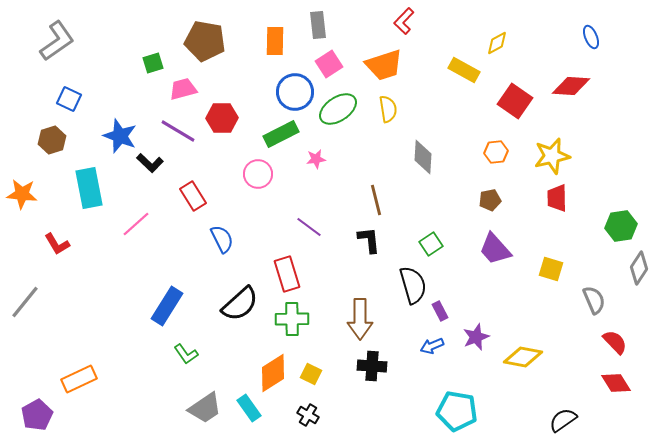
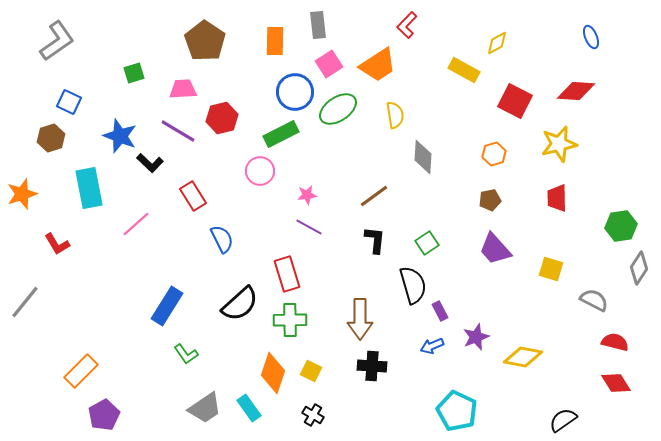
red L-shape at (404, 21): moved 3 px right, 4 px down
brown pentagon at (205, 41): rotated 24 degrees clockwise
green square at (153, 63): moved 19 px left, 10 px down
orange trapezoid at (384, 65): moved 6 px left; rotated 15 degrees counterclockwise
red diamond at (571, 86): moved 5 px right, 5 px down
pink trapezoid at (183, 89): rotated 12 degrees clockwise
blue square at (69, 99): moved 3 px down
red square at (515, 101): rotated 8 degrees counterclockwise
yellow semicircle at (388, 109): moved 7 px right, 6 px down
red hexagon at (222, 118): rotated 12 degrees counterclockwise
brown hexagon at (52, 140): moved 1 px left, 2 px up
orange hexagon at (496, 152): moved 2 px left, 2 px down; rotated 10 degrees counterclockwise
yellow star at (552, 156): moved 7 px right, 12 px up
pink star at (316, 159): moved 9 px left, 36 px down
pink circle at (258, 174): moved 2 px right, 3 px up
orange star at (22, 194): rotated 24 degrees counterclockwise
brown line at (376, 200): moved 2 px left, 4 px up; rotated 68 degrees clockwise
purple line at (309, 227): rotated 8 degrees counterclockwise
black L-shape at (369, 240): moved 6 px right; rotated 12 degrees clockwise
green square at (431, 244): moved 4 px left, 1 px up
gray semicircle at (594, 300): rotated 40 degrees counterclockwise
green cross at (292, 319): moved 2 px left, 1 px down
red semicircle at (615, 342): rotated 32 degrees counterclockwise
orange diamond at (273, 373): rotated 39 degrees counterclockwise
yellow square at (311, 374): moved 3 px up
orange rectangle at (79, 379): moved 2 px right, 8 px up; rotated 20 degrees counterclockwise
cyan pentagon at (457, 411): rotated 15 degrees clockwise
purple pentagon at (37, 415): moved 67 px right
black cross at (308, 415): moved 5 px right
